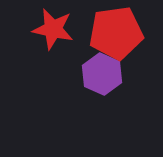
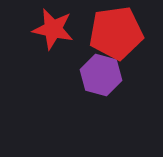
purple hexagon: moved 1 px left, 1 px down; rotated 9 degrees counterclockwise
